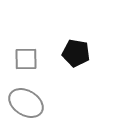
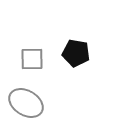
gray square: moved 6 px right
